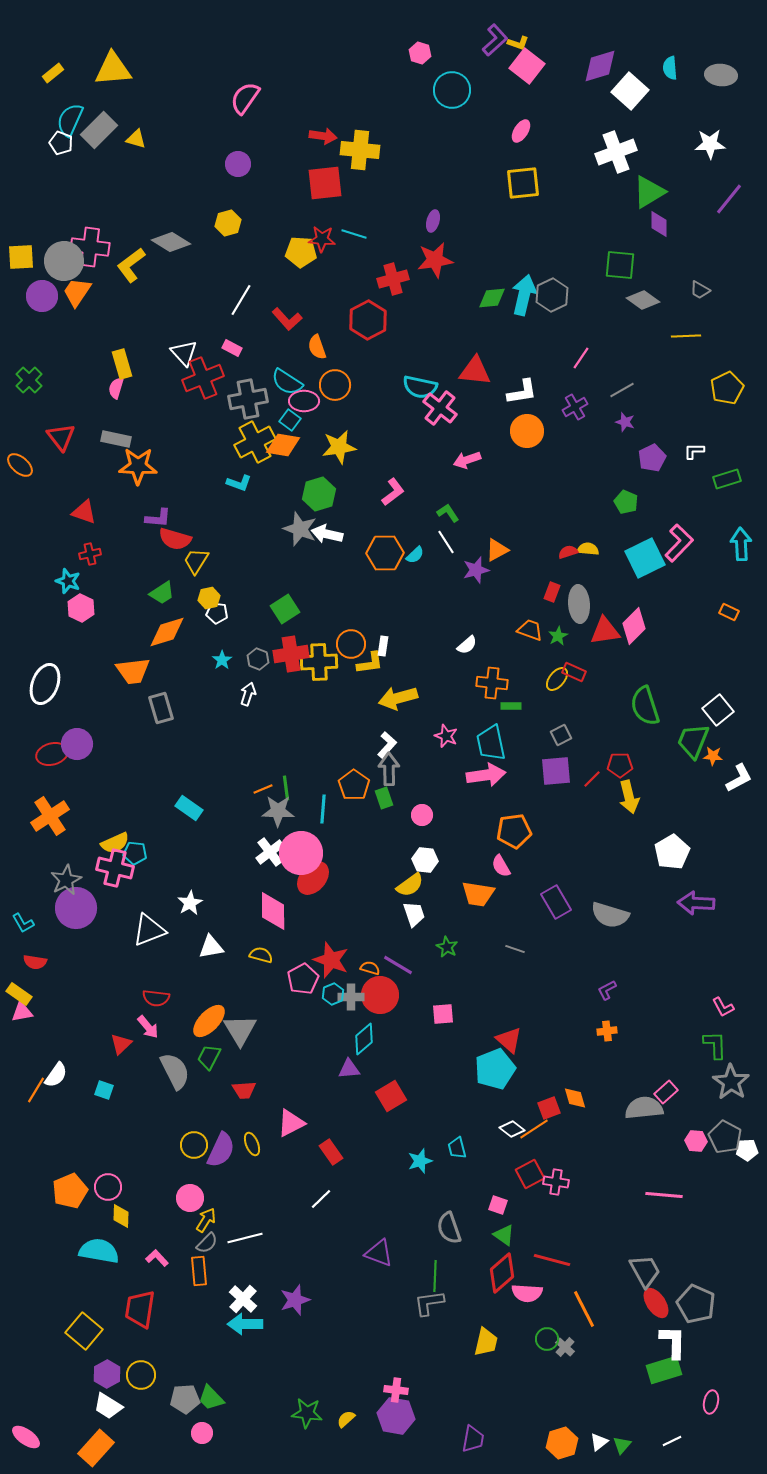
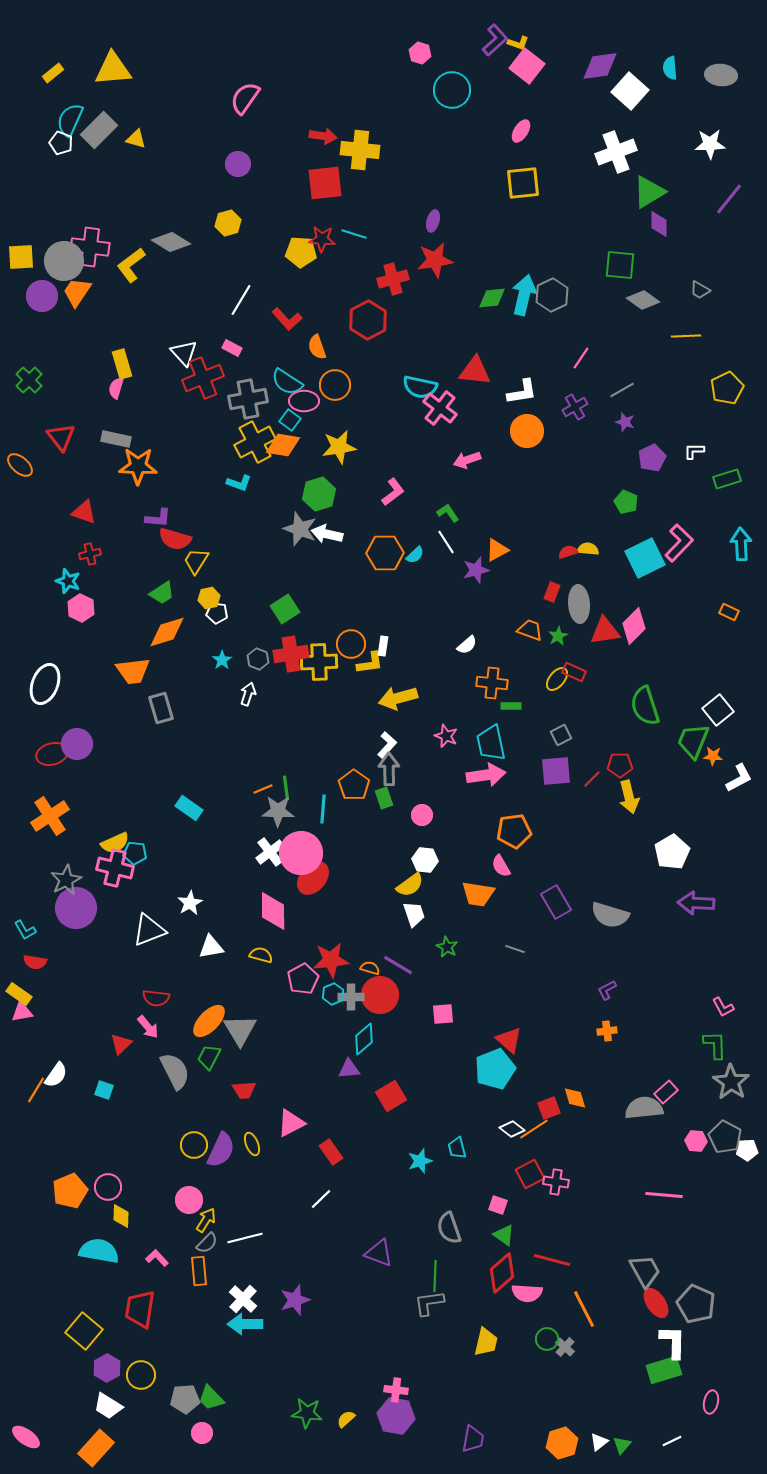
purple diamond at (600, 66): rotated 9 degrees clockwise
cyan L-shape at (23, 923): moved 2 px right, 7 px down
red star at (331, 960): rotated 27 degrees counterclockwise
pink circle at (190, 1198): moved 1 px left, 2 px down
purple hexagon at (107, 1374): moved 6 px up
